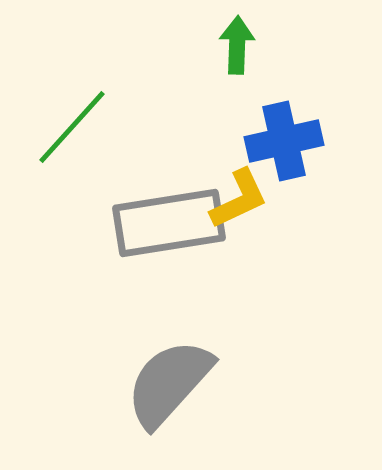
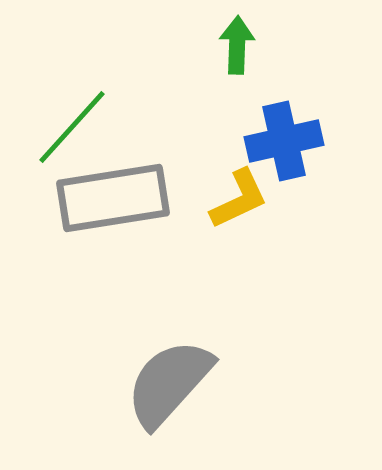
gray rectangle: moved 56 px left, 25 px up
